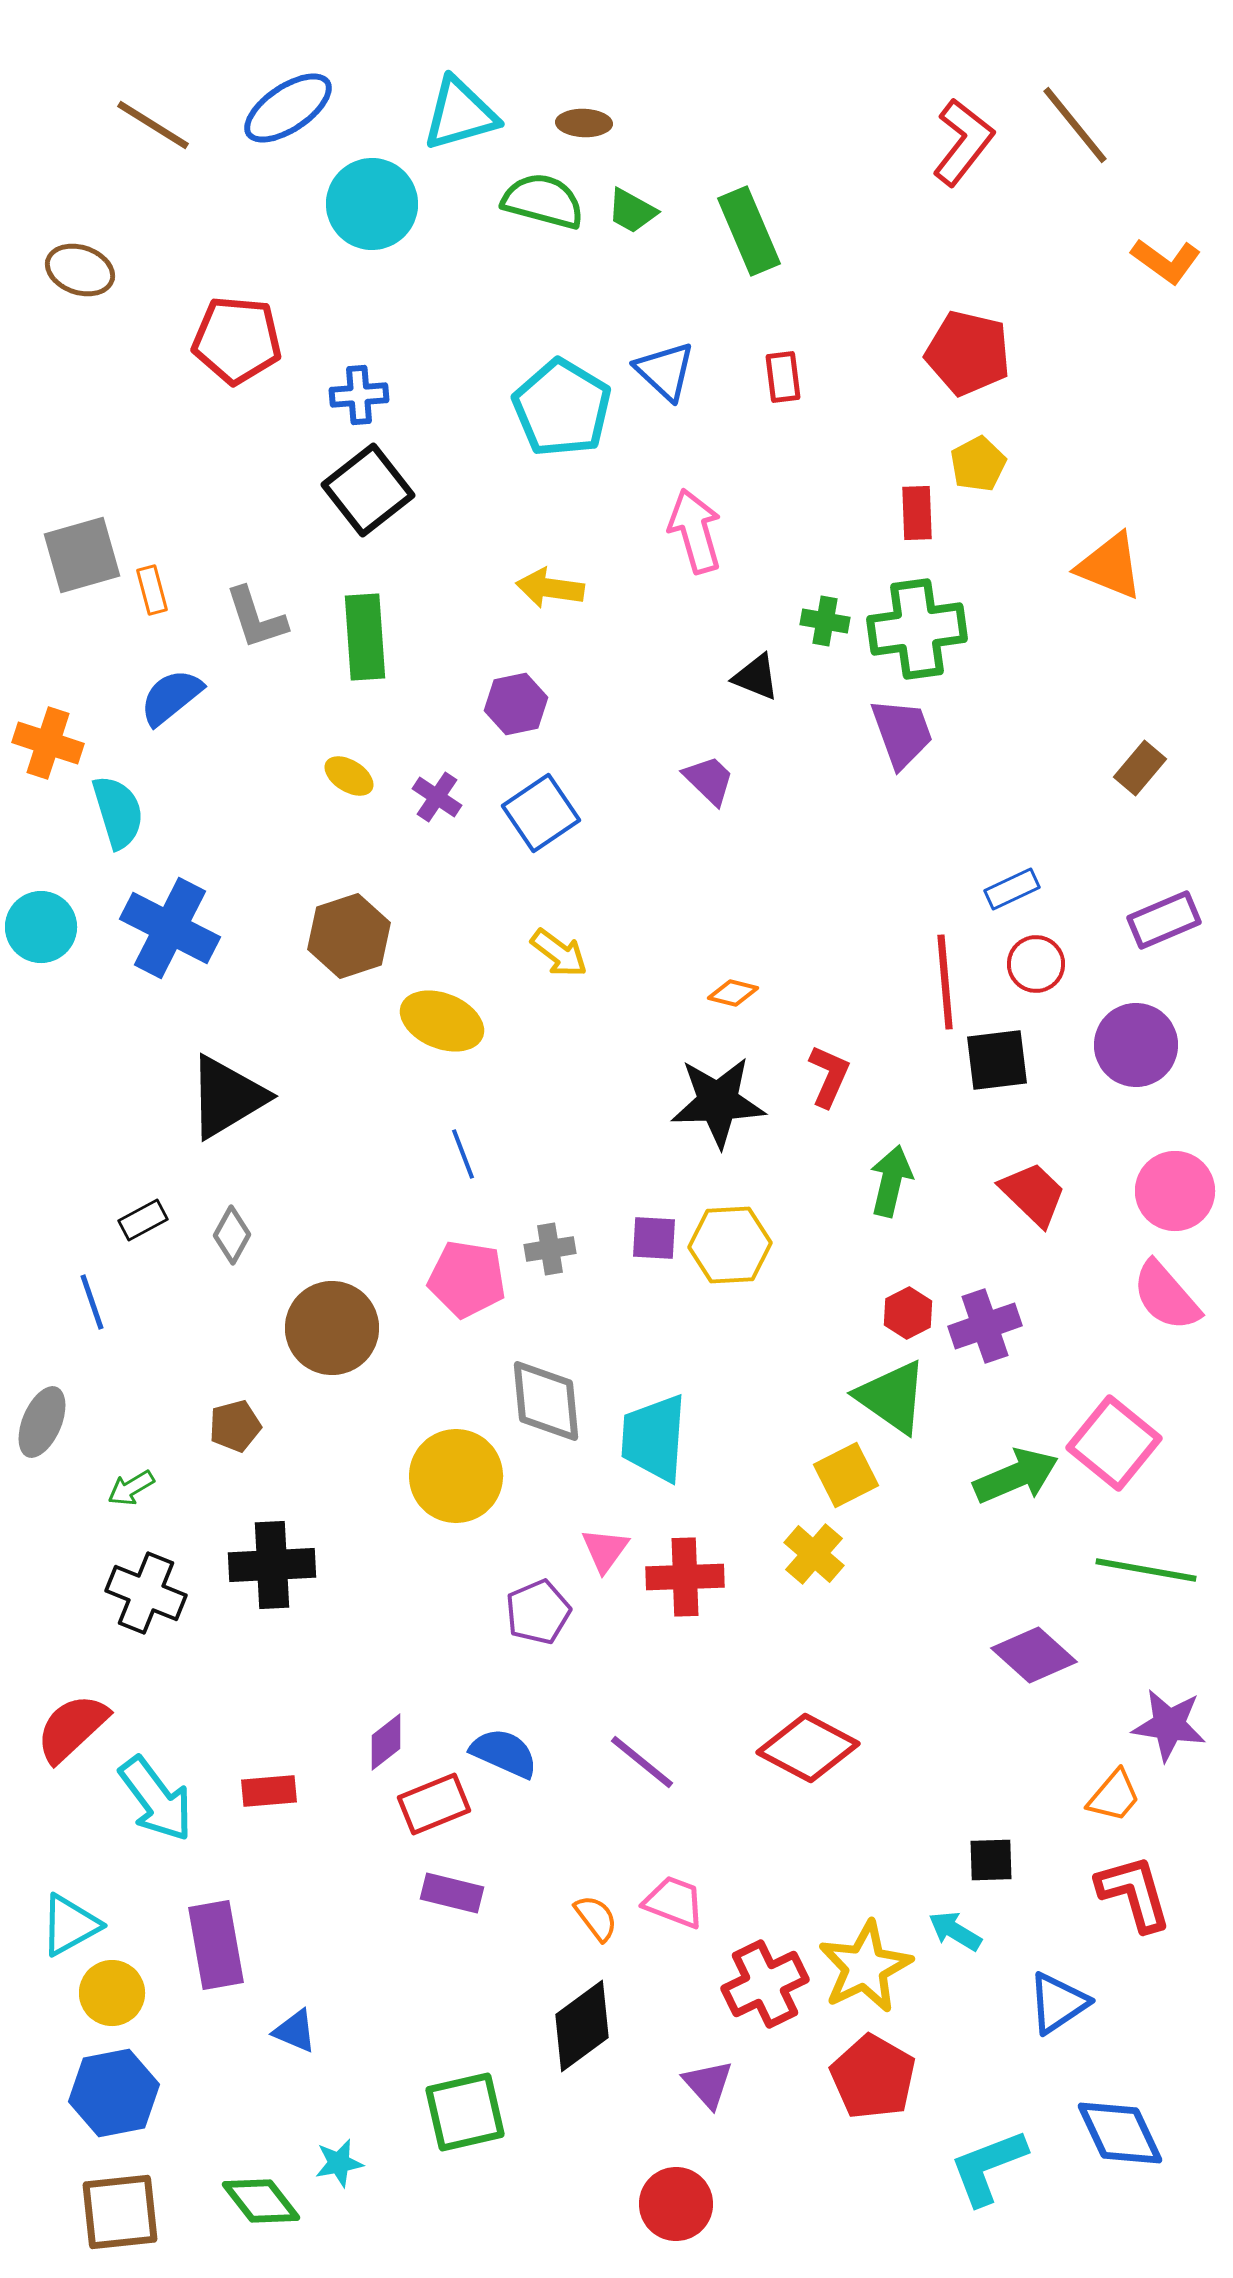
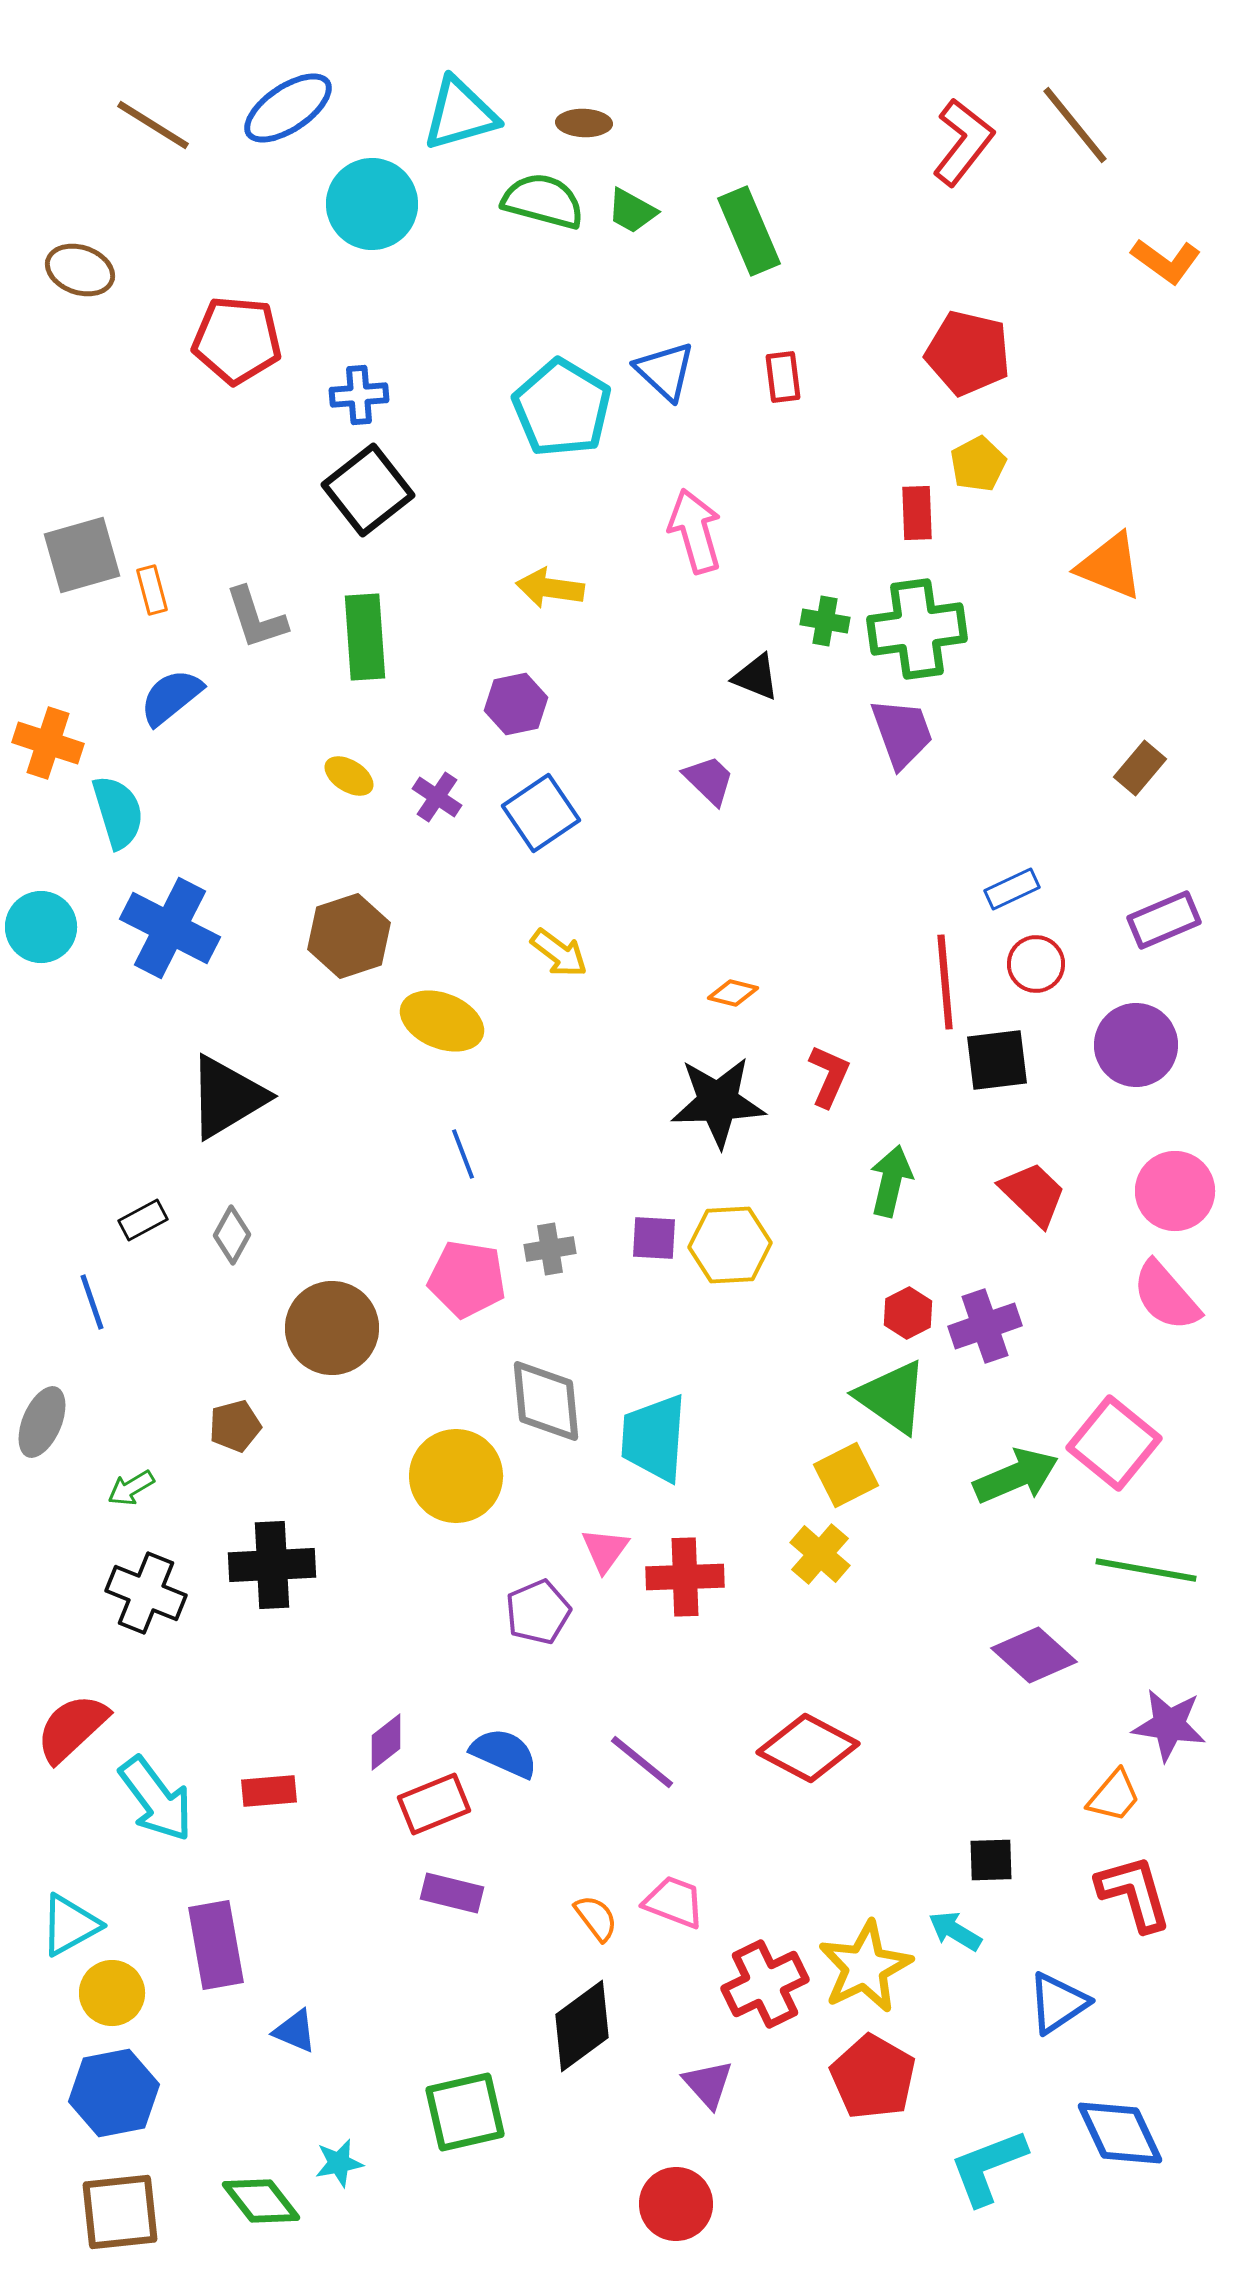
yellow cross at (814, 1554): moved 6 px right
